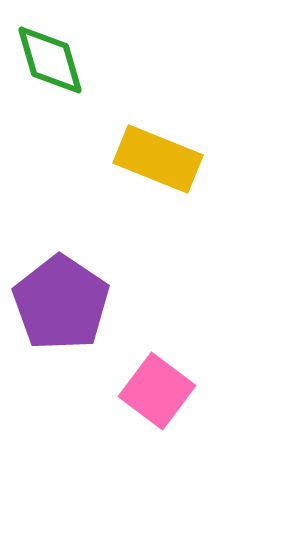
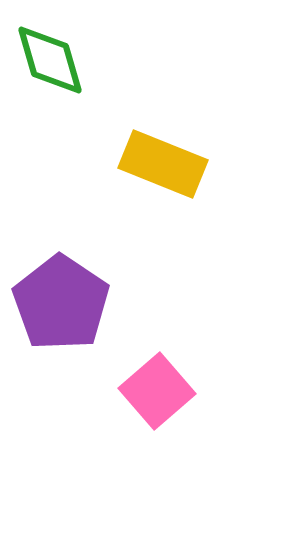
yellow rectangle: moved 5 px right, 5 px down
pink square: rotated 12 degrees clockwise
